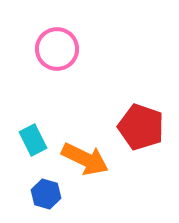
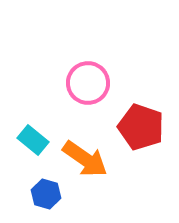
pink circle: moved 31 px right, 34 px down
cyan rectangle: rotated 24 degrees counterclockwise
orange arrow: rotated 9 degrees clockwise
